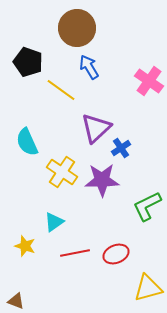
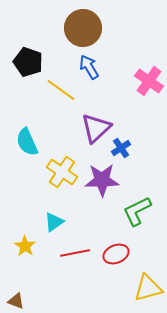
brown circle: moved 6 px right
green L-shape: moved 10 px left, 5 px down
yellow star: rotated 15 degrees clockwise
